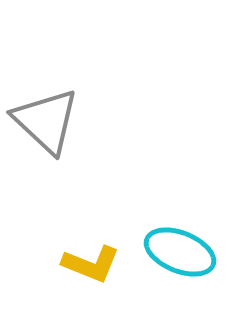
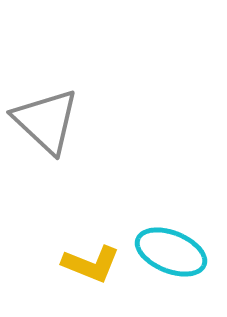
cyan ellipse: moved 9 px left
